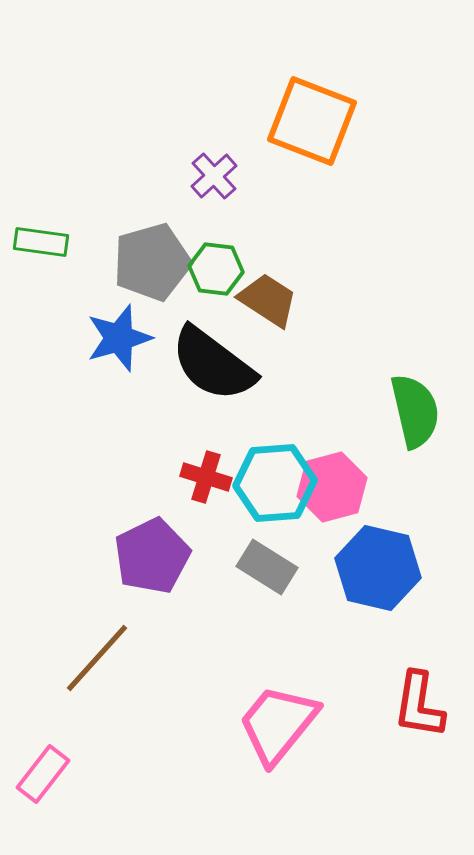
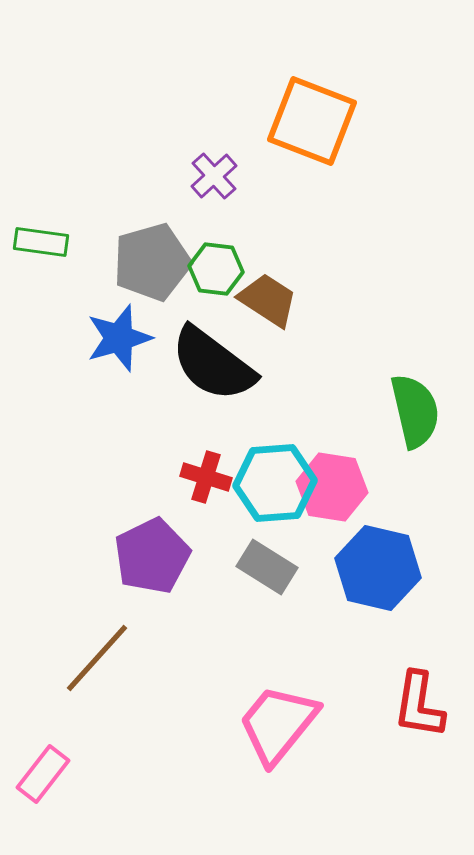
pink hexagon: rotated 24 degrees clockwise
